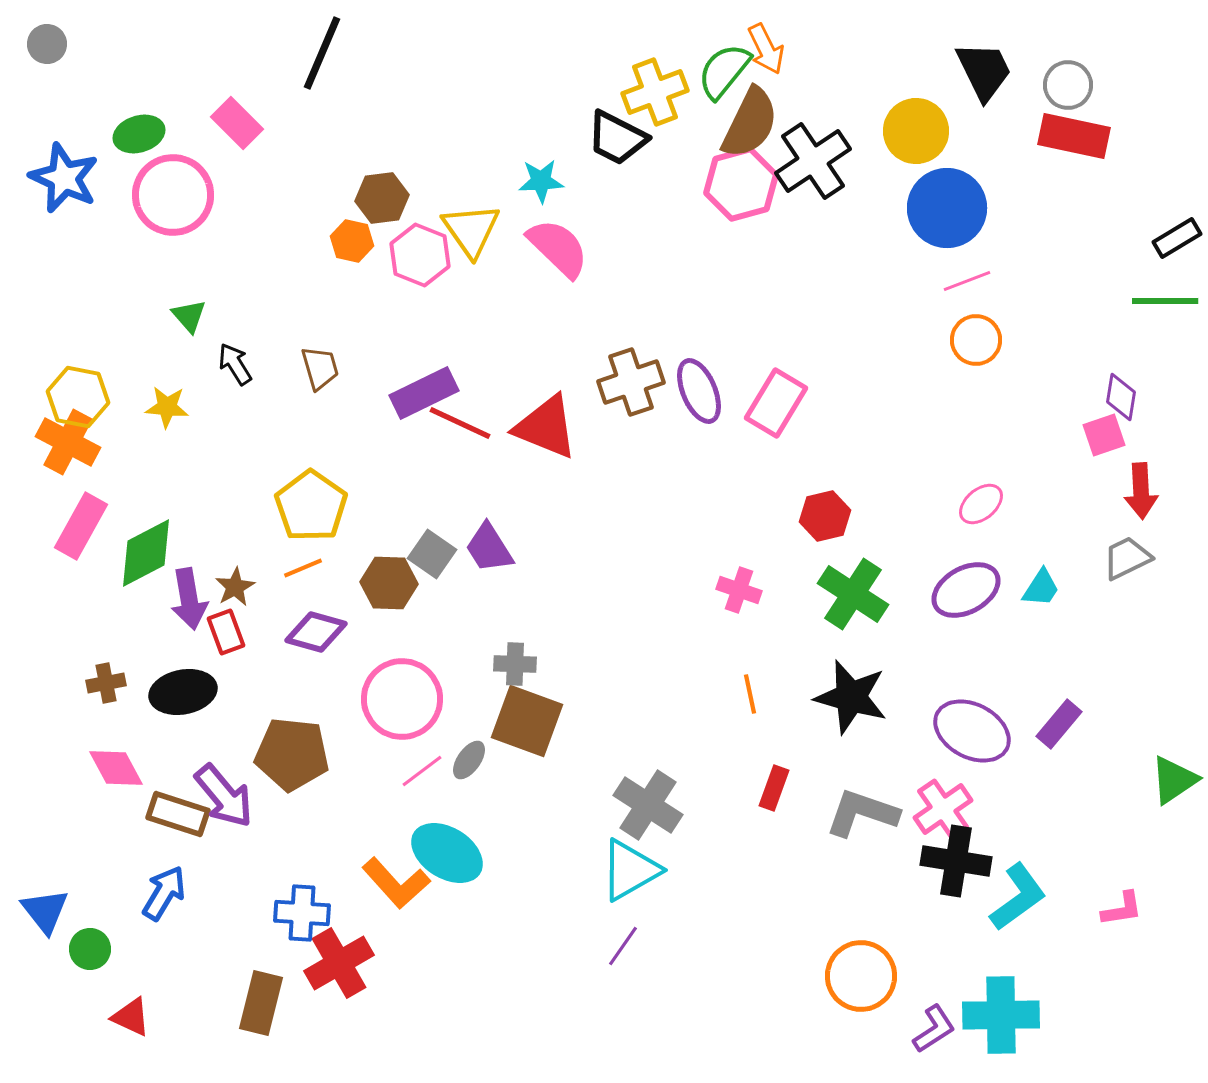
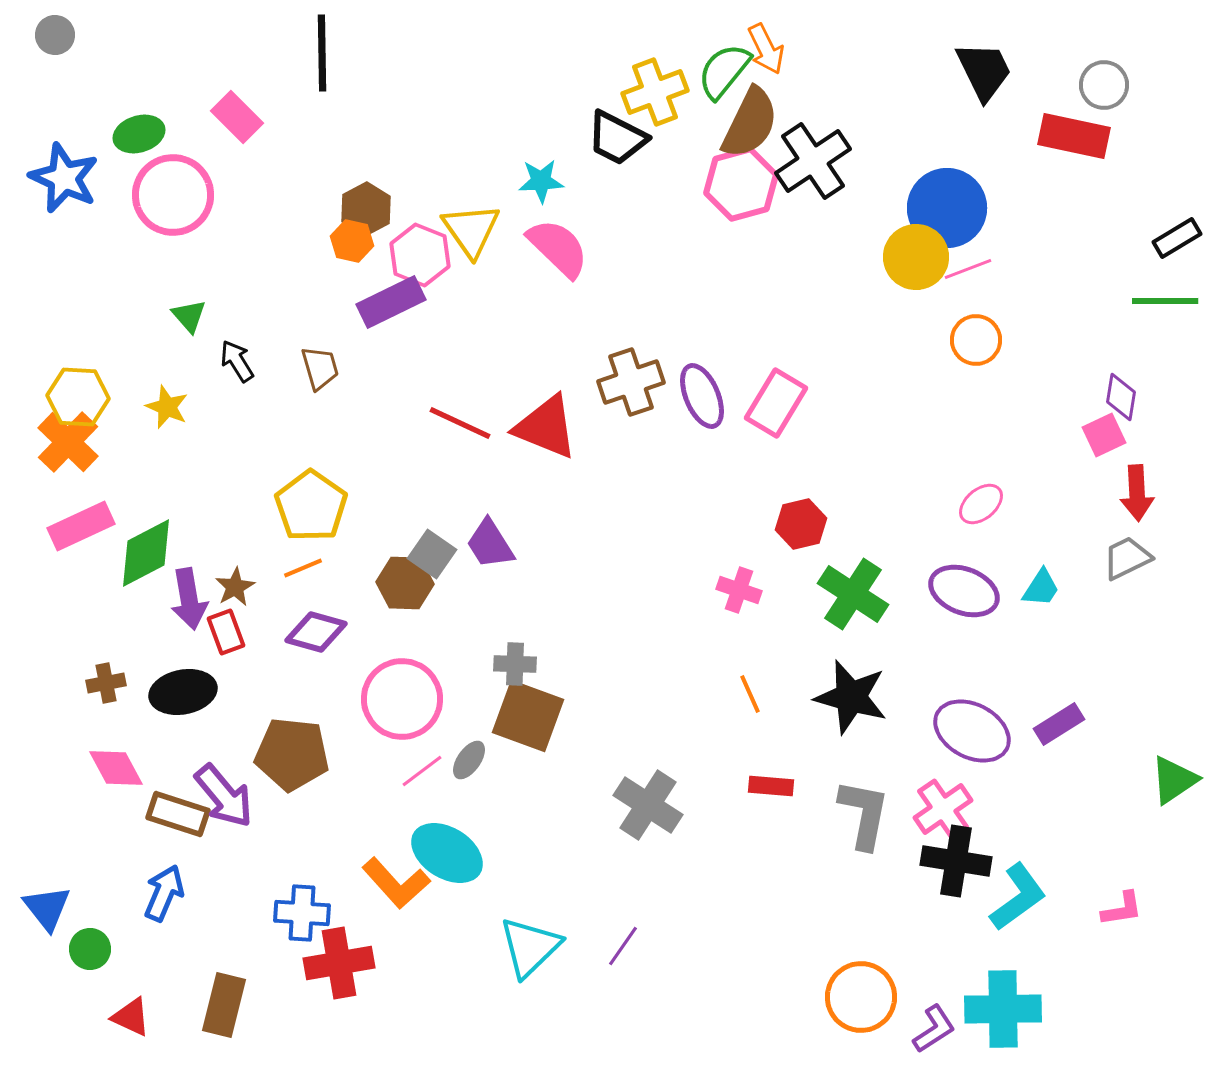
gray circle at (47, 44): moved 8 px right, 9 px up
black line at (322, 53): rotated 24 degrees counterclockwise
gray circle at (1068, 85): moved 36 px right
pink rectangle at (237, 123): moved 6 px up
yellow circle at (916, 131): moved 126 px down
brown hexagon at (382, 198): moved 16 px left, 11 px down; rotated 21 degrees counterclockwise
pink line at (967, 281): moved 1 px right, 12 px up
black arrow at (235, 364): moved 2 px right, 3 px up
purple ellipse at (699, 391): moved 3 px right, 5 px down
purple rectangle at (424, 393): moved 33 px left, 91 px up
yellow hexagon at (78, 397): rotated 8 degrees counterclockwise
yellow star at (167, 407): rotated 18 degrees clockwise
pink square at (1104, 435): rotated 6 degrees counterclockwise
orange cross at (68, 442): rotated 16 degrees clockwise
red arrow at (1141, 491): moved 4 px left, 2 px down
red hexagon at (825, 516): moved 24 px left, 8 px down
pink rectangle at (81, 526): rotated 36 degrees clockwise
purple trapezoid at (489, 548): moved 1 px right, 4 px up
brown hexagon at (389, 583): moved 16 px right
purple ellipse at (966, 590): moved 2 px left, 1 px down; rotated 50 degrees clockwise
orange line at (750, 694): rotated 12 degrees counterclockwise
brown square at (527, 721): moved 1 px right, 5 px up
purple rectangle at (1059, 724): rotated 18 degrees clockwise
red rectangle at (774, 788): moved 3 px left, 2 px up; rotated 75 degrees clockwise
gray L-shape at (862, 813): moved 2 px right, 1 px down; rotated 82 degrees clockwise
cyan triangle at (630, 870): moved 100 px left, 77 px down; rotated 14 degrees counterclockwise
blue arrow at (164, 893): rotated 8 degrees counterclockwise
blue triangle at (45, 911): moved 2 px right, 3 px up
red cross at (339, 963): rotated 20 degrees clockwise
orange circle at (861, 976): moved 21 px down
brown rectangle at (261, 1003): moved 37 px left, 2 px down
cyan cross at (1001, 1015): moved 2 px right, 6 px up
